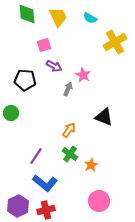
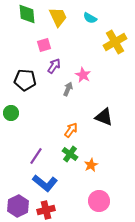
purple arrow: rotated 84 degrees counterclockwise
orange arrow: moved 2 px right
